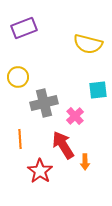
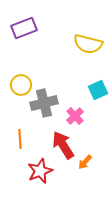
yellow circle: moved 3 px right, 8 px down
cyan square: rotated 18 degrees counterclockwise
orange arrow: rotated 42 degrees clockwise
red star: rotated 15 degrees clockwise
